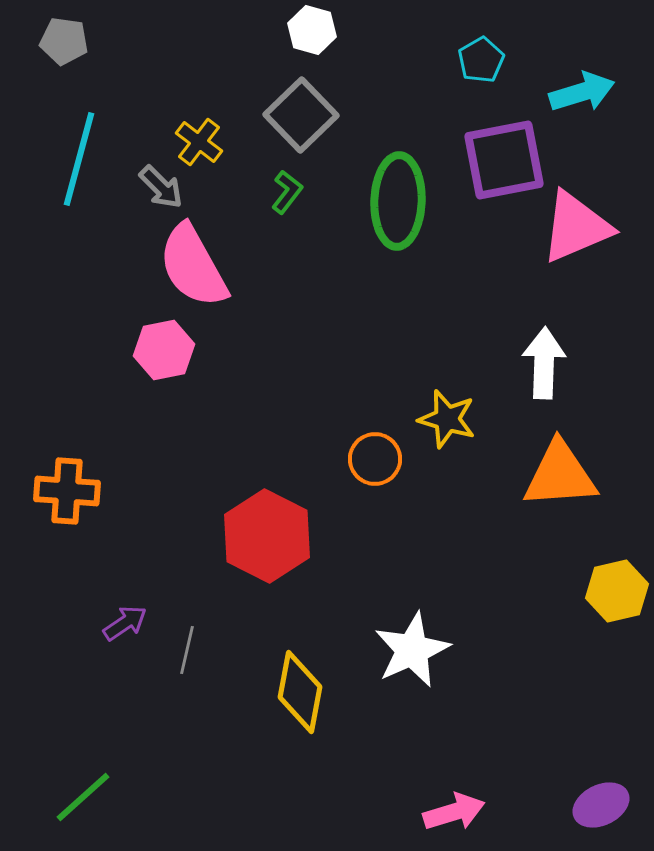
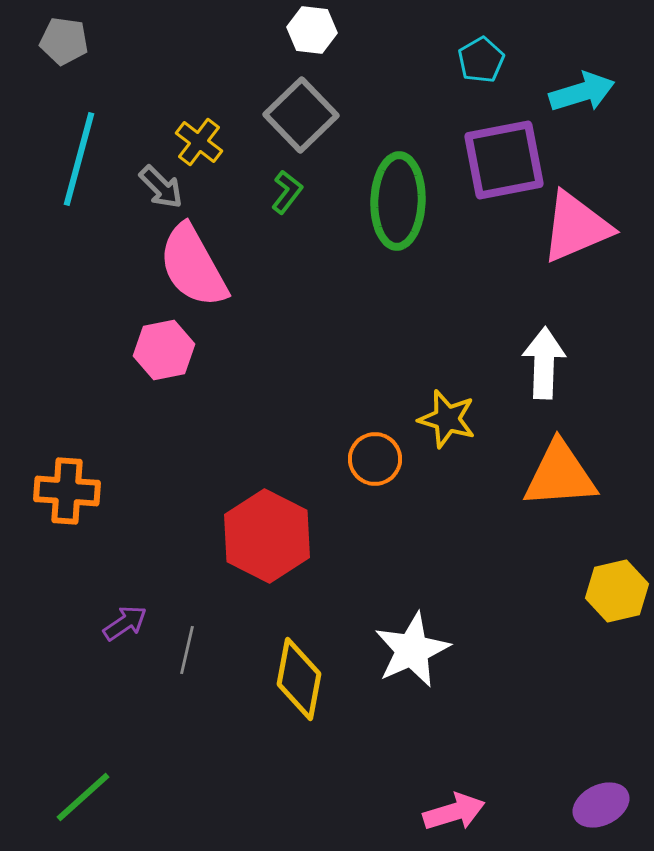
white hexagon: rotated 9 degrees counterclockwise
yellow diamond: moved 1 px left, 13 px up
